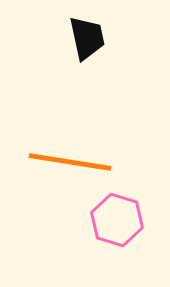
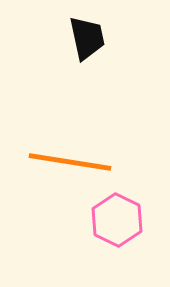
pink hexagon: rotated 9 degrees clockwise
